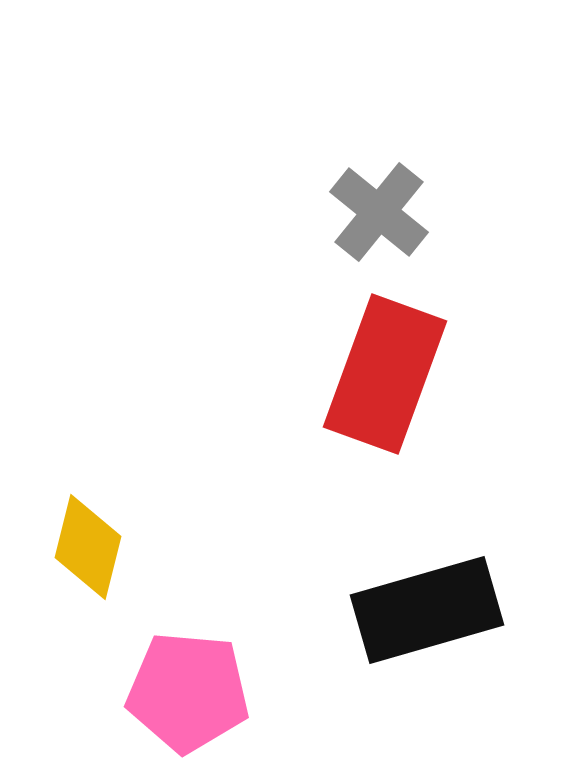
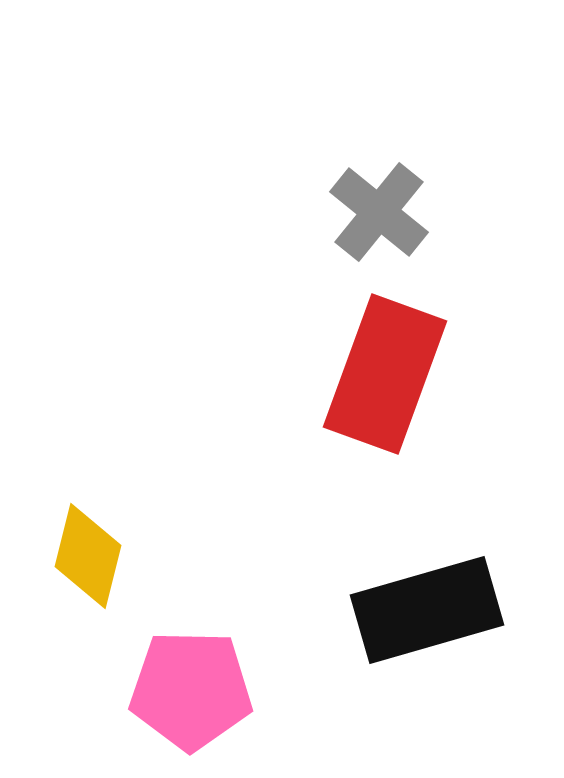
yellow diamond: moved 9 px down
pink pentagon: moved 3 px right, 2 px up; rotated 4 degrees counterclockwise
